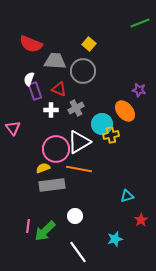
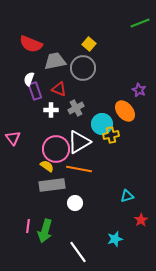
gray trapezoid: rotated 15 degrees counterclockwise
gray circle: moved 3 px up
purple star: rotated 16 degrees clockwise
pink triangle: moved 10 px down
yellow semicircle: moved 4 px right, 2 px up; rotated 56 degrees clockwise
white circle: moved 13 px up
green arrow: rotated 30 degrees counterclockwise
